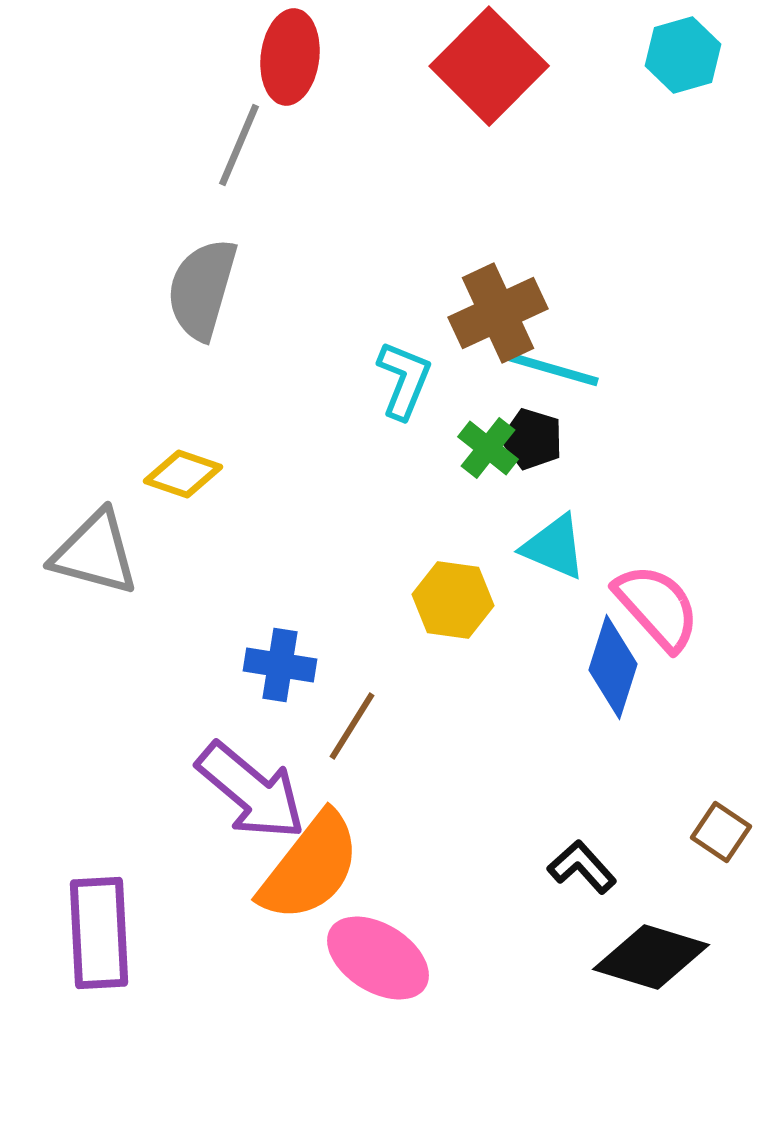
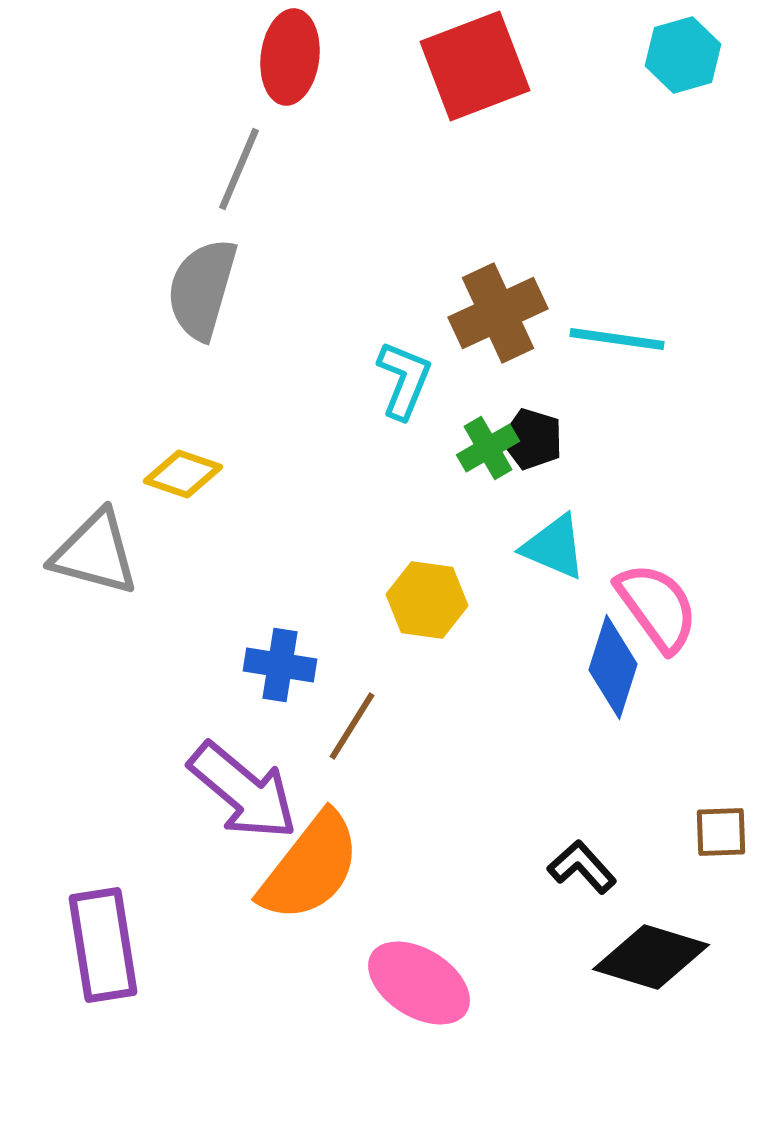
red square: moved 14 px left; rotated 24 degrees clockwise
gray line: moved 24 px down
cyan line: moved 65 px right, 30 px up; rotated 8 degrees counterclockwise
green cross: rotated 22 degrees clockwise
yellow hexagon: moved 26 px left
pink semicircle: rotated 6 degrees clockwise
purple arrow: moved 8 px left
brown square: rotated 36 degrees counterclockwise
purple rectangle: moved 4 px right, 12 px down; rotated 6 degrees counterclockwise
pink ellipse: moved 41 px right, 25 px down
